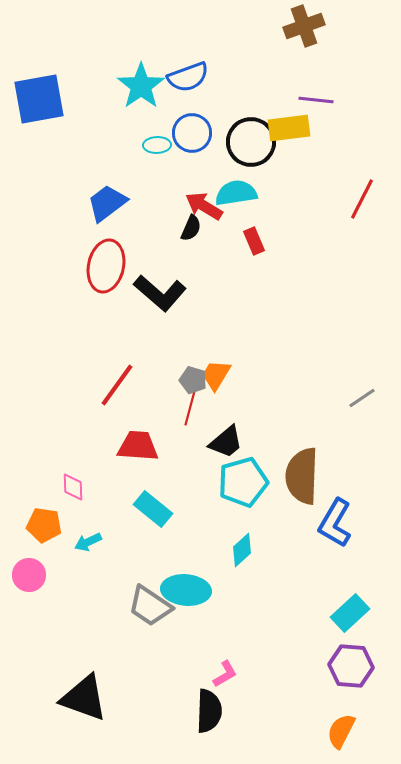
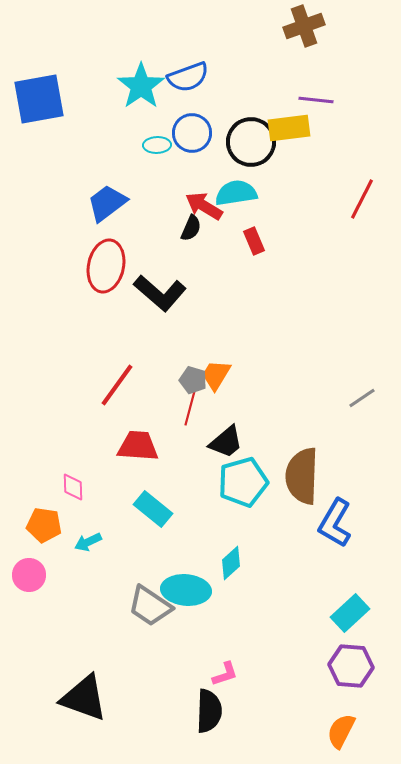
cyan diamond at (242, 550): moved 11 px left, 13 px down
pink L-shape at (225, 674): rotated 12 degrees clockwise
